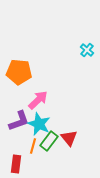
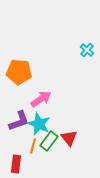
pink arrow: moved 3 px right, 1 px up; rotated 10 degrees clockwise
